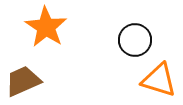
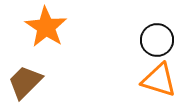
black circle: moved 22 px right
brown trapezoid: moved 2 px right, 1 px down; rotated 21 degrees counterclockwise
